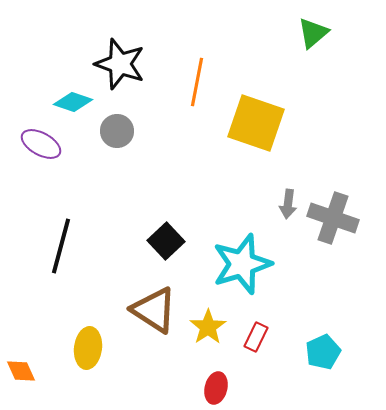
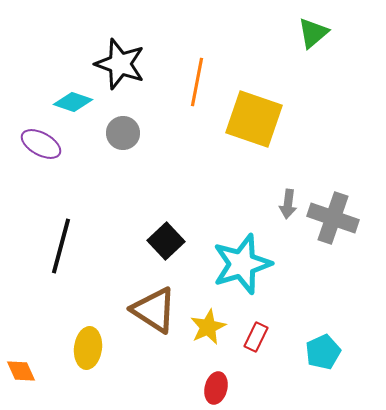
yellow square: moved 2 px left, 4 px up
gray circle: moved 6 px right, 2 px down
yellow star: rotated 9 degrees clockwise
